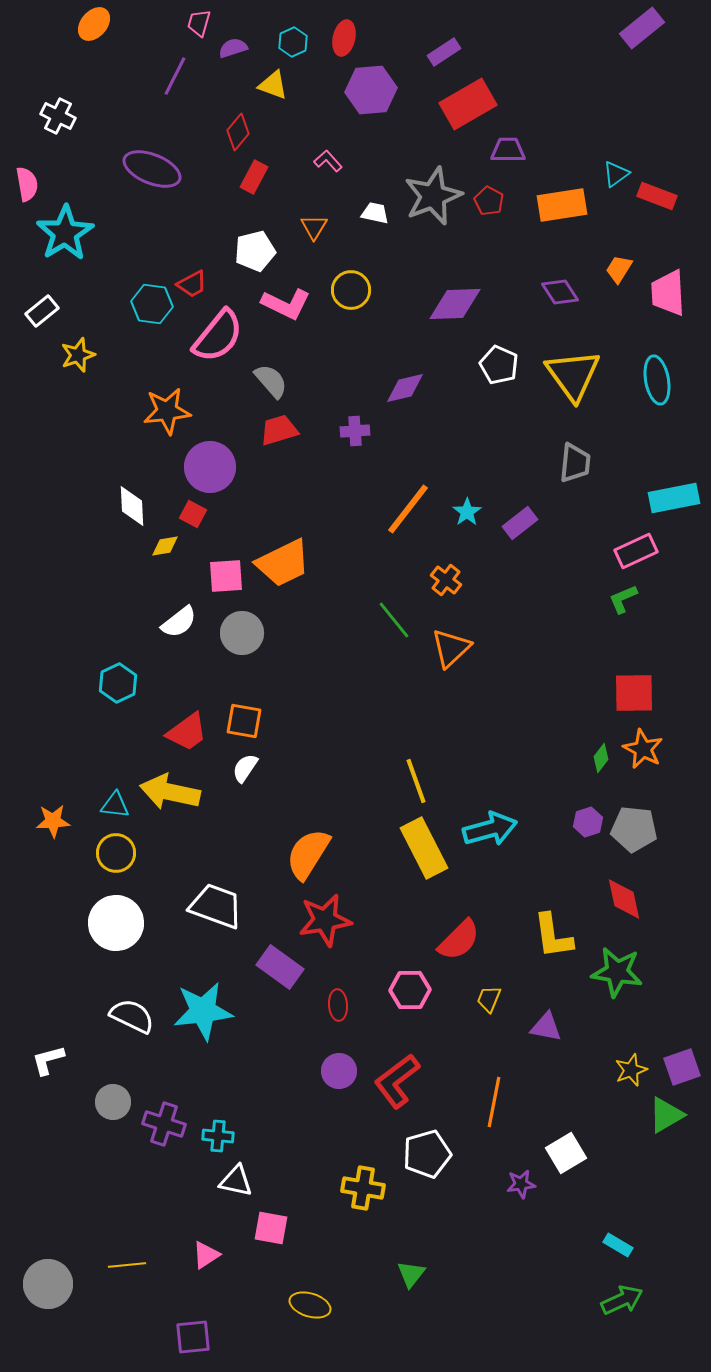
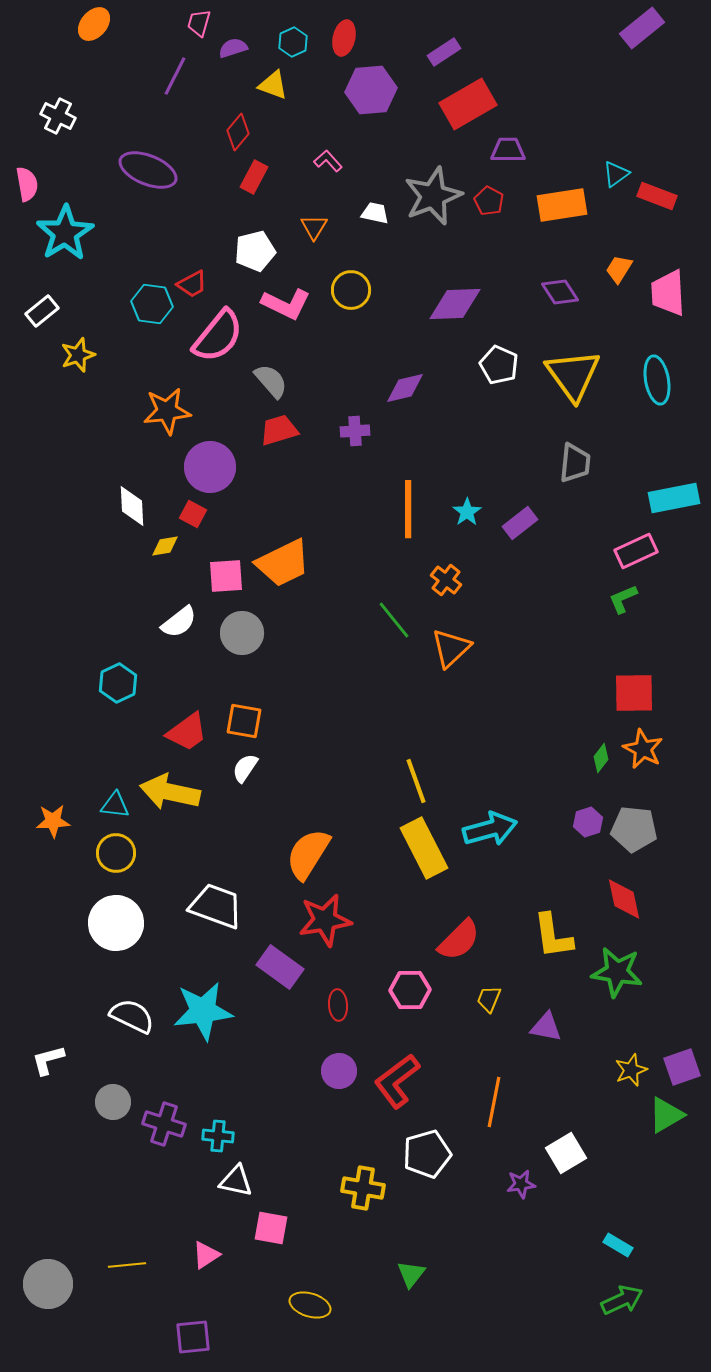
purple ellipse at (152, 169): moved 4 px left, 1 px down
orange line at (408, 509): rotated 38 degrees counterclockwise
